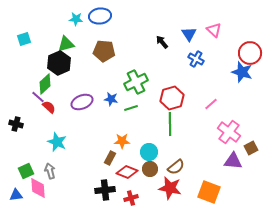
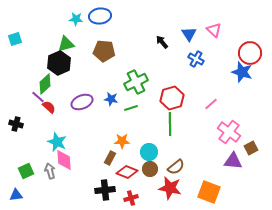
cyan square at (24, 39): moved 9 px left
pink diamond at (38, 188): moved 26 px right, 28 px up
